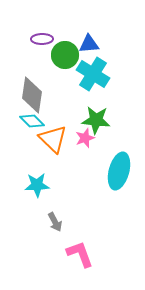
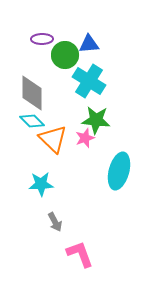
cyan cross: moved 4 px left, 7 px down
gray diamond: moved 2 px up; rotated 9 degrees counterclockwise
cyan star: moved 4 px right, 1 px up
